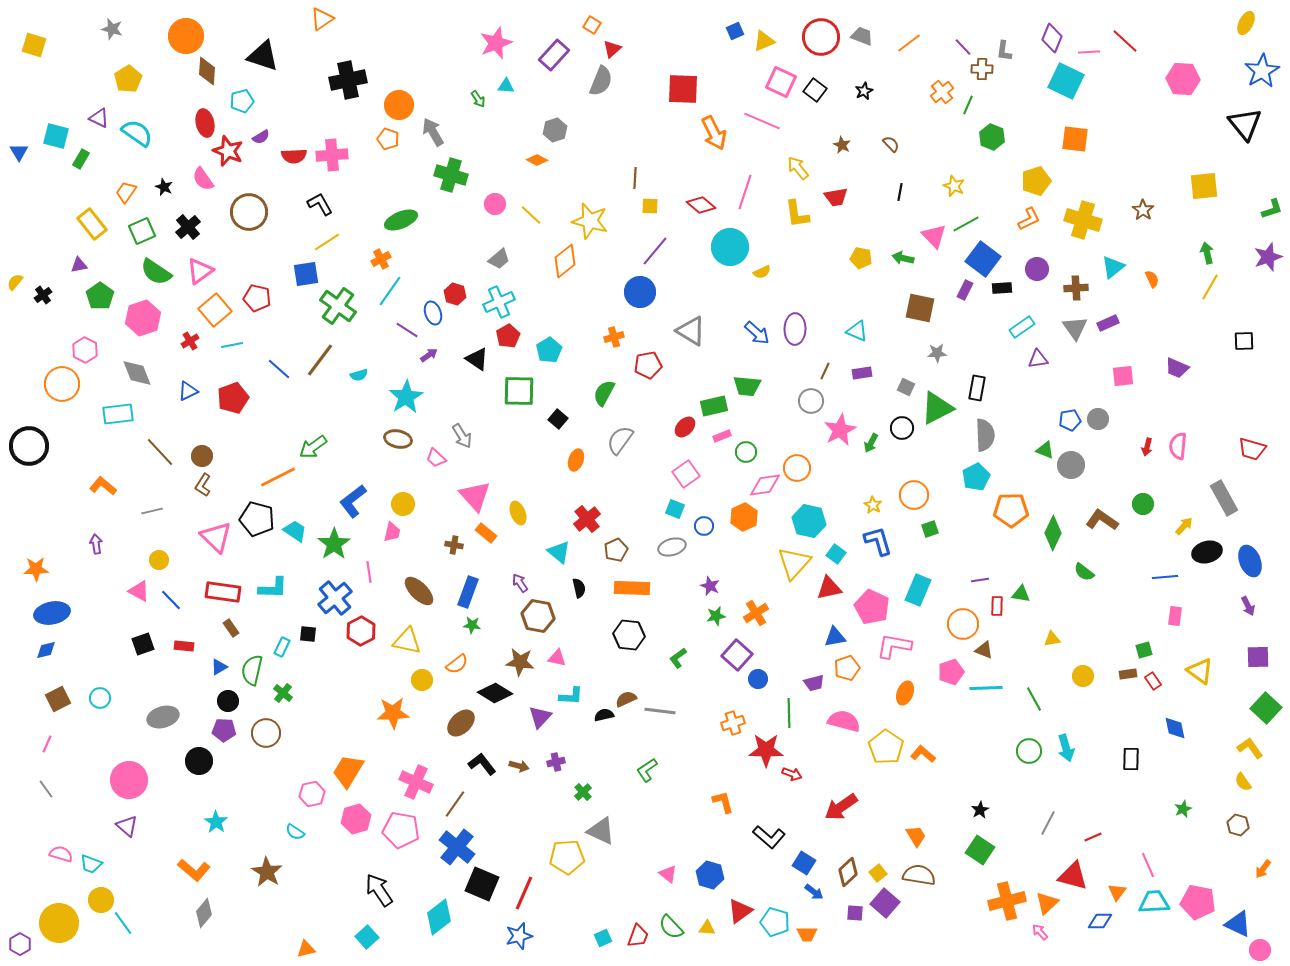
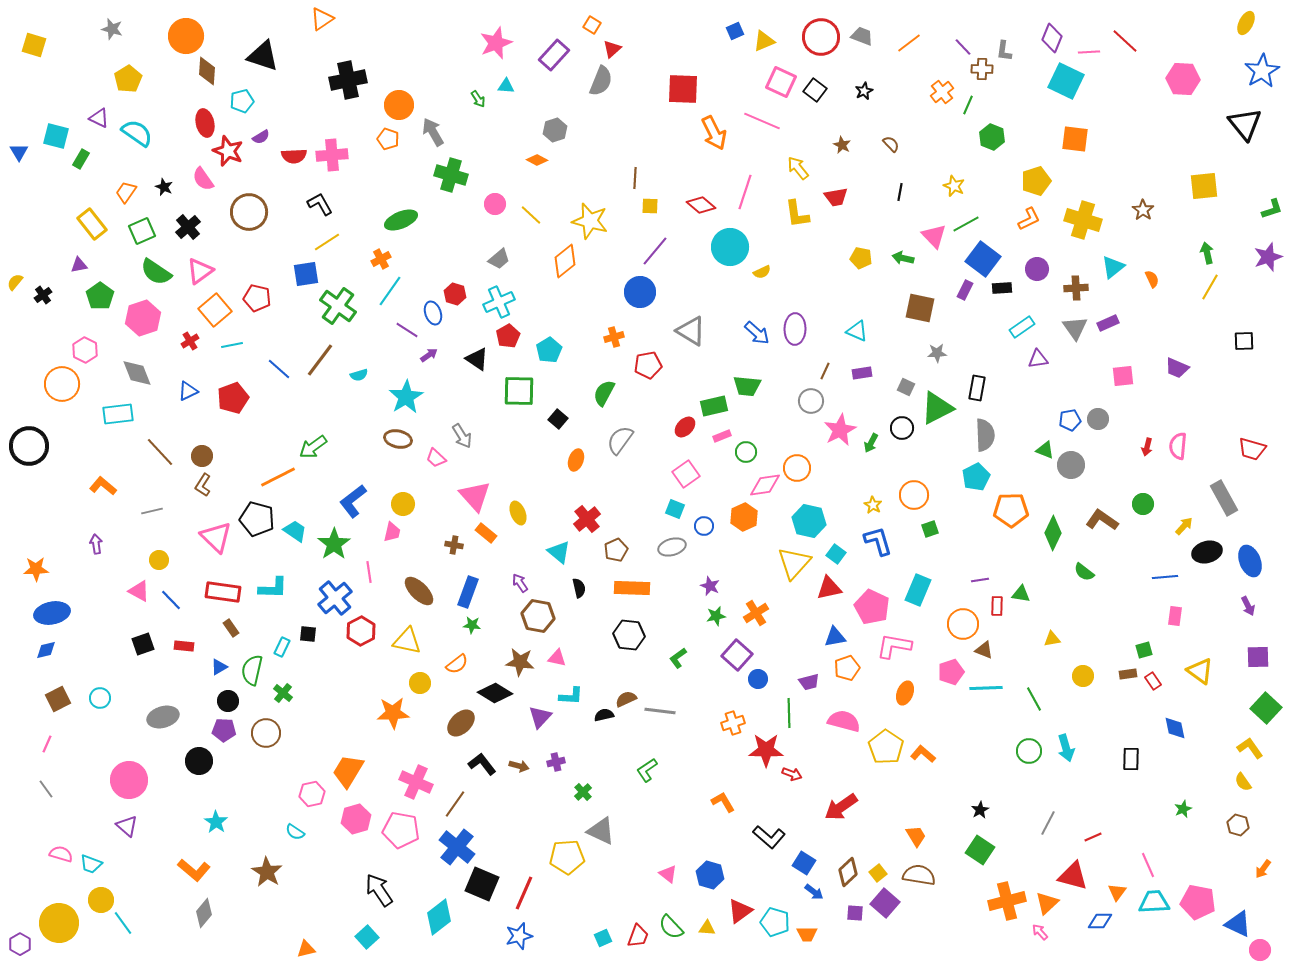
yellow circle at (422, 680): moved 2 px left, 3 px down
purple trapezoid at (814, 683): moved 5 px left, 1 px up
orange L-shape at (723, 802): rotated 15 degrees counterclockwise
